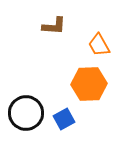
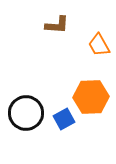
brown L-shape: moved 3 px right, 1 px up
orange hexagon: moved 2 px right, 13 px down
